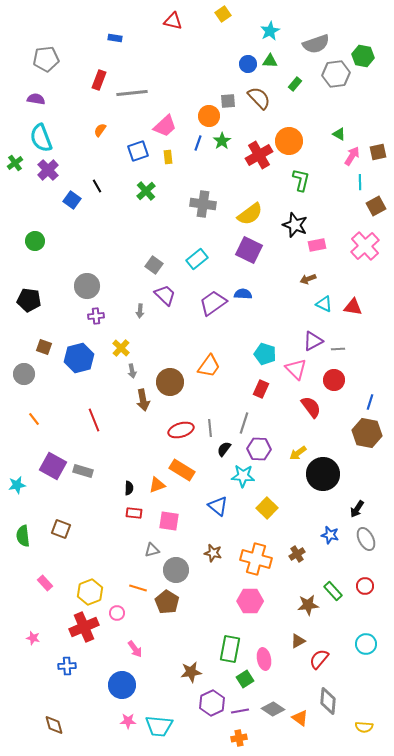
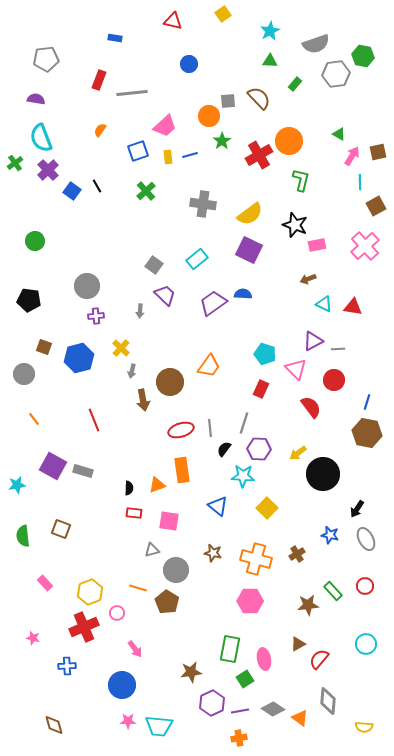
blue circle at (248, 64): moved 59 px left
blue line at (198, 143): moved 8 px left, 12 px down; rotated 56 degrees clockwise
blue square at (72, 200): moved 9 px up
gray arrow at (132, 371): rotated 24 degrees clockwise
blue line at (370, 402): moved 3 px left
orange rectangle at (182, 470): rotated 50 degrees clockwise
brown triangle at (298, 641): moved 3 px down
